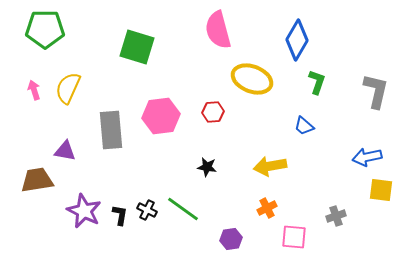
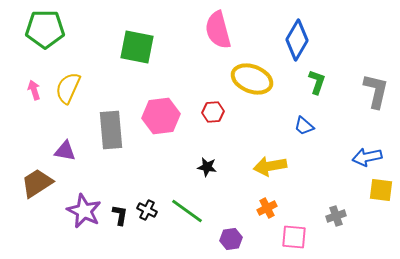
green square: rotated 6 degrees counterclockwise
brown trapezoid: moved 3 px down; rotated 24 degrees counterclockwise
green line: moved 4 px right, 2 px down
